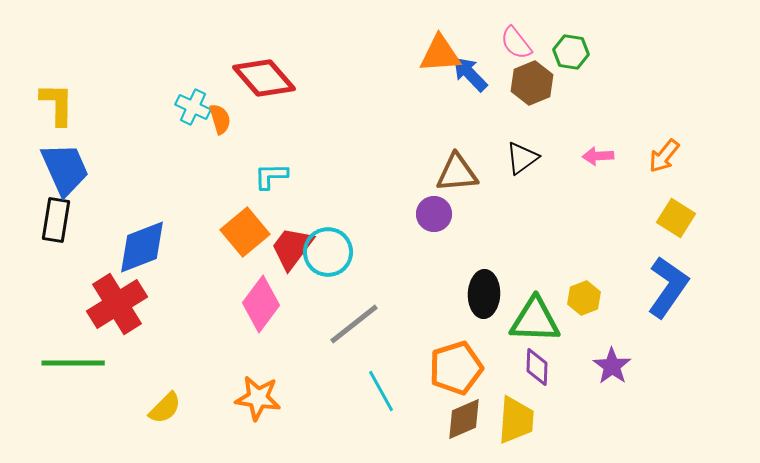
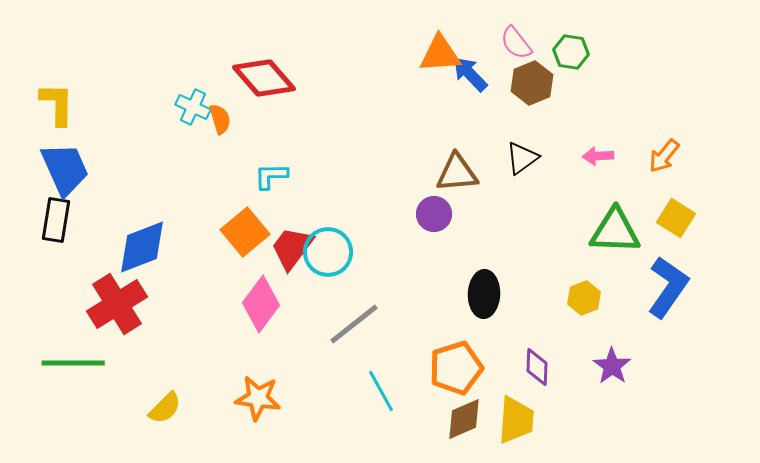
green triangle: moved 80 px right, 89 px up
